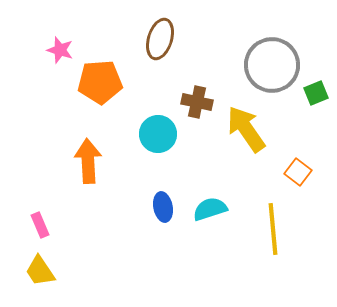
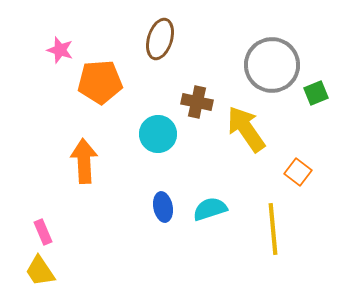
orange arrow: moved 4 px left
pink rectangle: moved 3 px right, 7 px down
